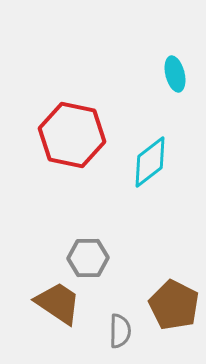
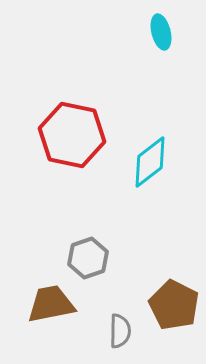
cyan ellipse: moved 14 px left, 42 px up
gray hexagon: rotated 18 degrees counterclockwise
brown trapezoid: moved 7 px left, 1 px down; rotated 45 degrees counterclockwise
